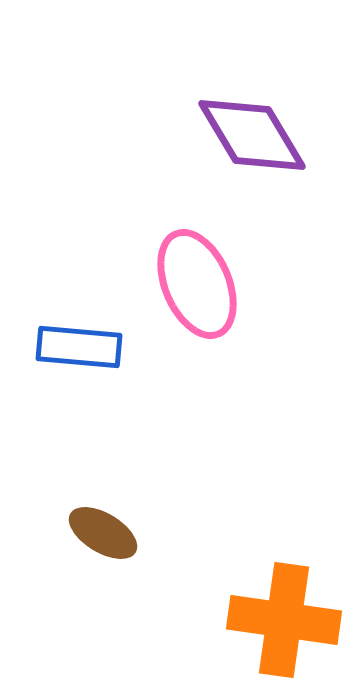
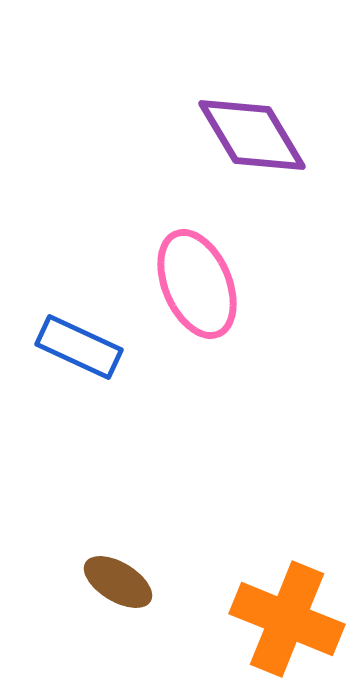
blue rectangle: rotated 20 degrees clockwise
brown ellipse: moved 15 px right, 49 px down
orange cross: moved 3 px right, 1 px up; rotated 14 degrees clockwise
